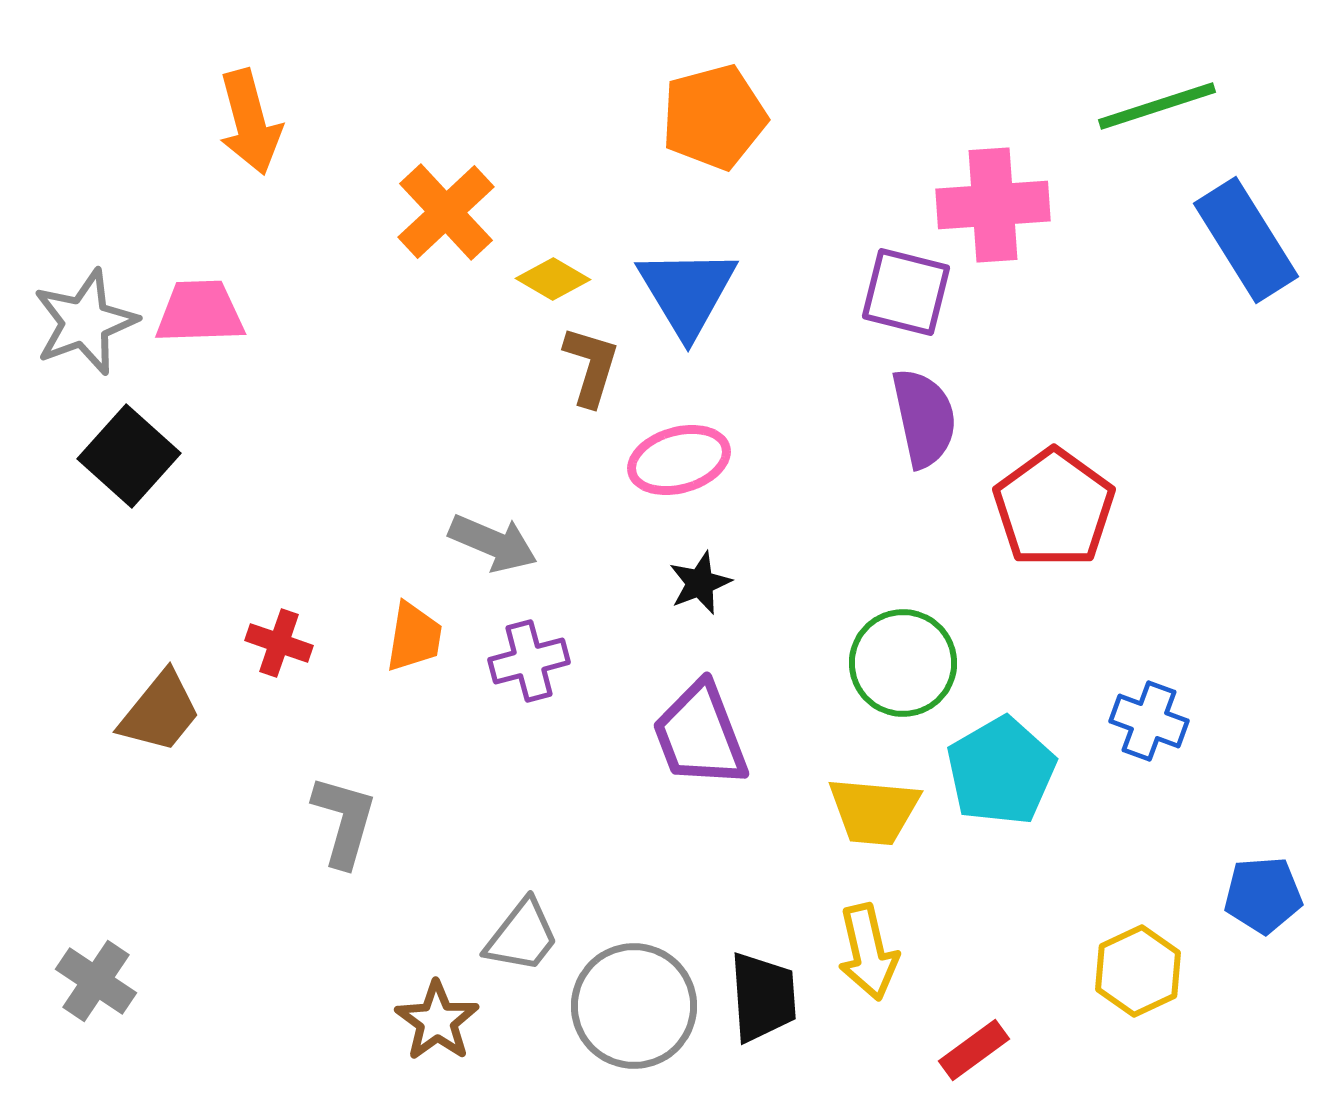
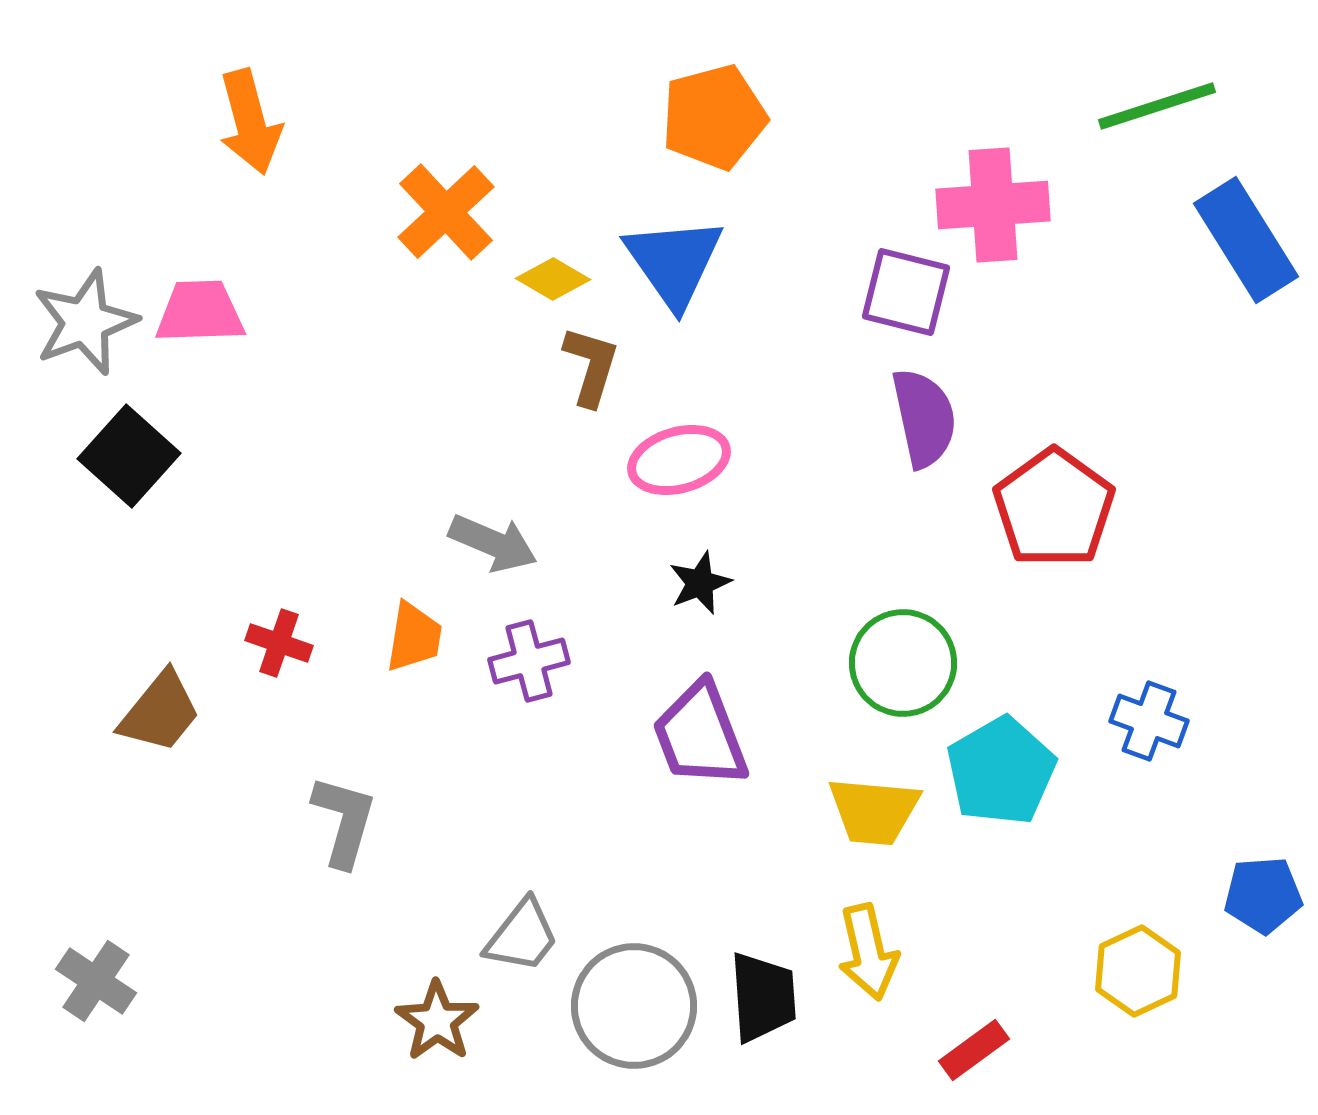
blue triangle: moved 13 px left, 30 px up; rotated 4 degrees counterclockwise
